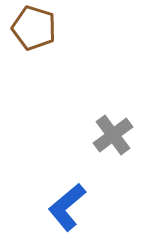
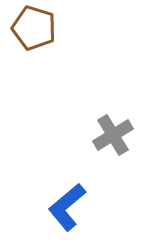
gray cross: rotated 6 degrees clockwise
